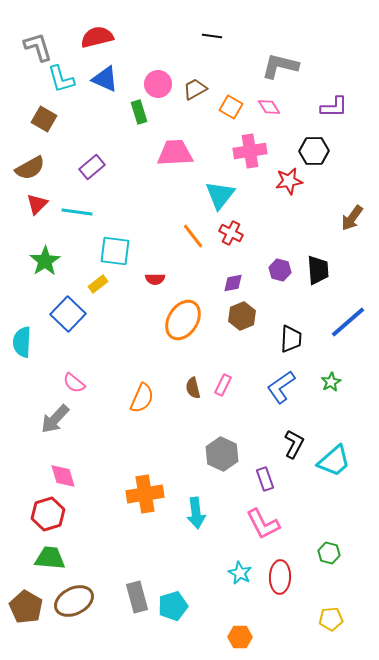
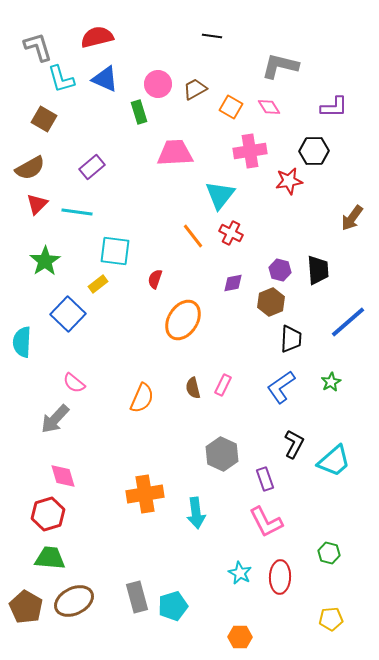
red semicircle at (155, 279): rotated 108 degrees clockwise
brown hexagon at (242, 316): moved 29 px right, 14 px up
pink L-shape at (263, 524): moved 3 px right, 2 px up
